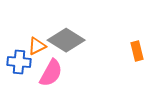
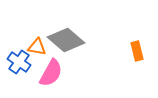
gray diamond: rotated 9 degrees clockwise
orange triangle: moved 1 px down; rotated 36 degrees clockwise
blue cross: rotated 30 degrees clockwise
